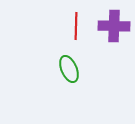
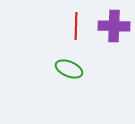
green ellipse: rotated 44 degrees counterclockwise
